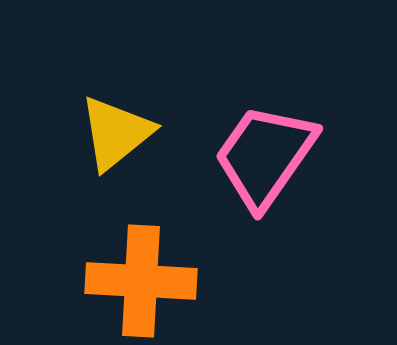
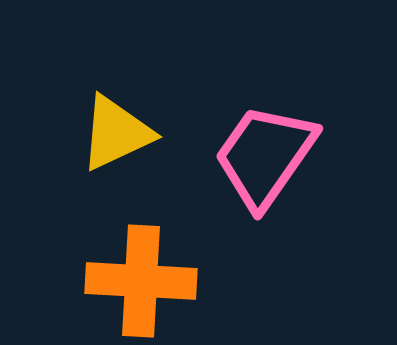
yellow triangle: rotated 14 degrees clockwise
